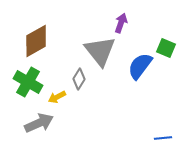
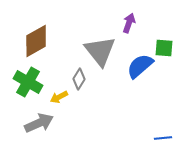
purple arrow: moved 8 px right
green square: moved 2 px left; rotated 18 degrees counterclockwise
blue semicircle: rotated 12 degrees clockwise
yellow arrow: moved 2 px right
